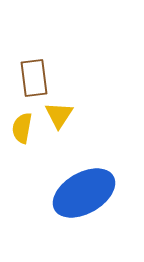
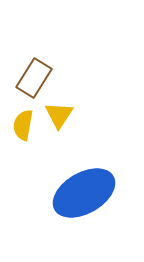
brown rectangle: rotated 39 degrees clockwise
yellow semicircle: moved 1 px right, 3 px up
